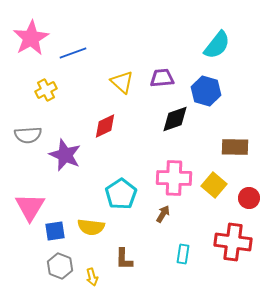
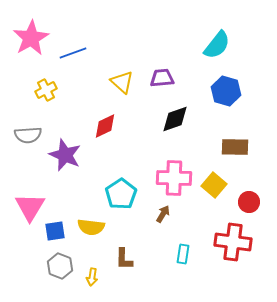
blue hexagon: moved 20 px right
red circle: moved 4 px down
yellow arrow: rotated 24 degrees clockwise
